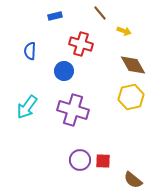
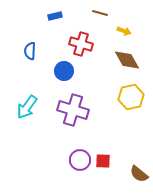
brown line: rotated 35 degrees counterclockwise
brown diamond: moved 6 px left, 5 px up
brown semicircle: moved 6 px right, 6 px up
